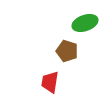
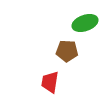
brown pentagon: rotated 15 degrees counterclockwise
